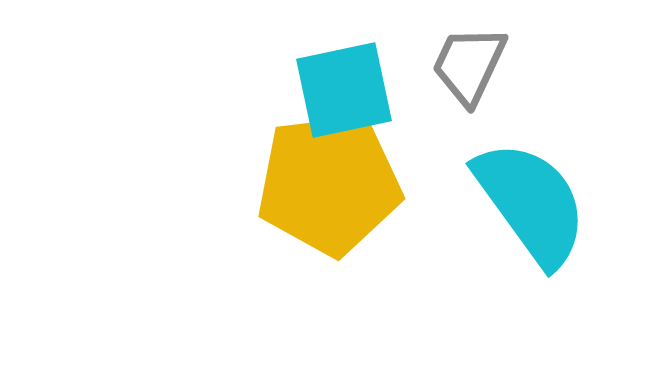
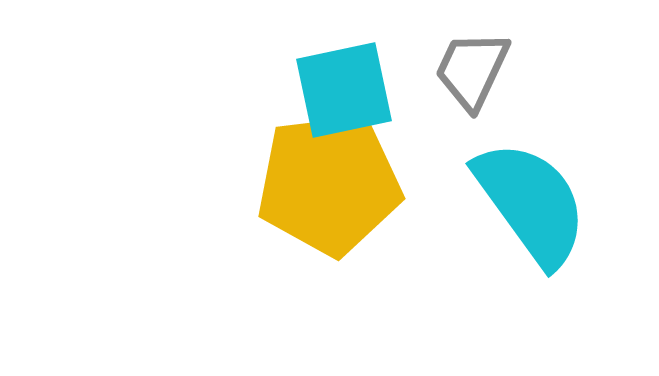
gray trapezoid: moved 3 px right, 5 px down
